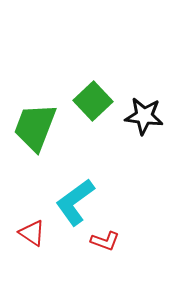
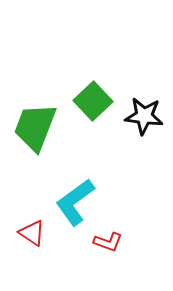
red L-shape: moved 3 px right, 1 px down
